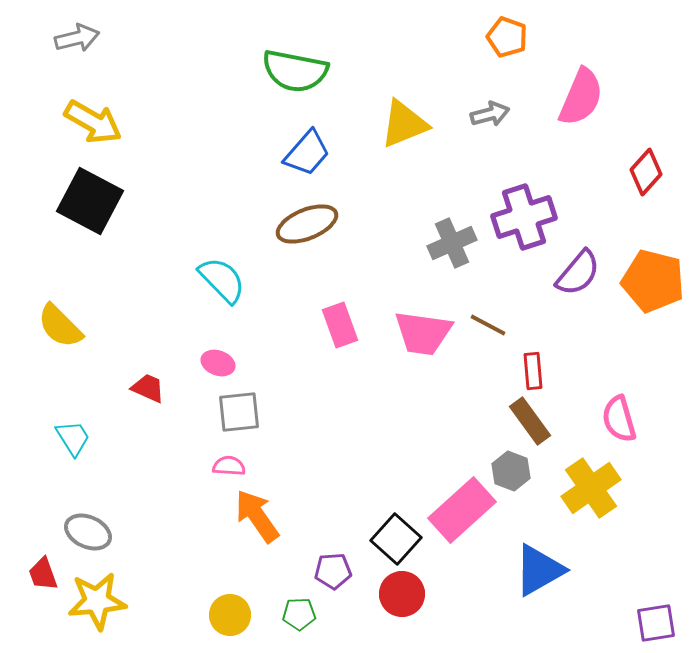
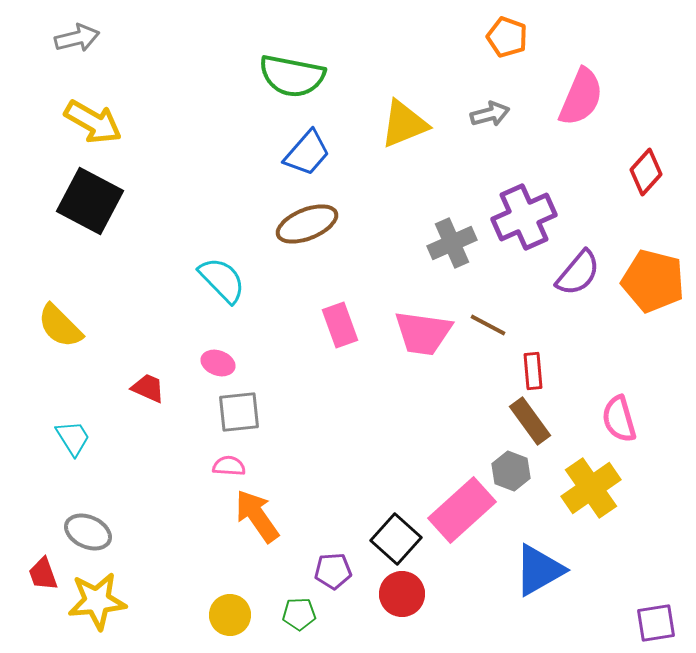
green semicircle at (295, 71): moved 3 px left, 5 px down
purple cross at (524, 217): rotated 6 degrees counterclockwise
